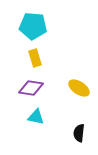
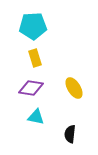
cyan pentagon: rotated 8 degrees counterclockwise
yellow ellipse: moved 5 px left; rotated 25 degrees clockwise
black semicircle: moved 9 px left, 1 px down
